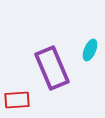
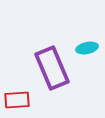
cyan ellipse: moved 3 px left, 2 px up; rotated 55 degrees clockwise
